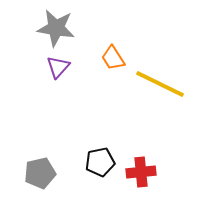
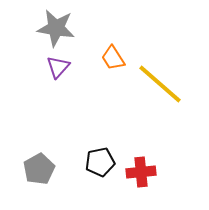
yellow line: rotated 15 degrees clockwise
gray pentagon: moved 1 px left, 4 px up; rotated 16 degrees counterclockwise
